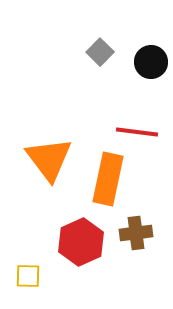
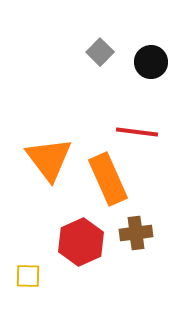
orange rectangle: rotated 36 degrees counterclockwise
